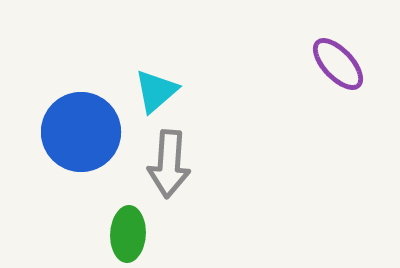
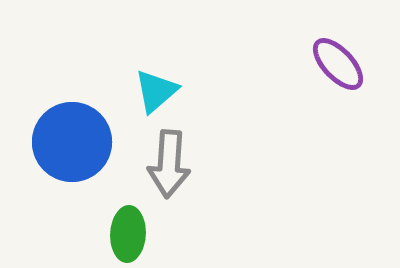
blue circle: moved 9 px left, 10 px down
